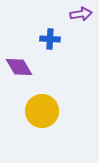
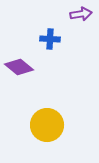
purple diamond: rotated 20 degrees counterclockwise
yellow circle: moved 5 px right, 14 px down
